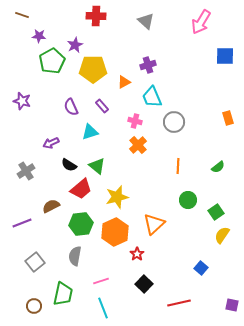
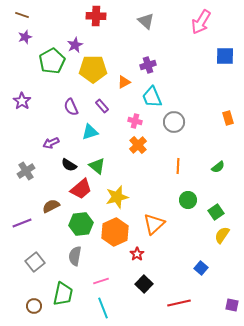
purple star at (39, 36): moved 14 px left, 1 px down; rotated 24 degrees counterclockwise
purple star at (22, 101): rotated 18 degrees clockwise
